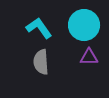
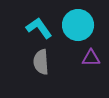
cyan circle: moved 6 px left
purple triangle: moved 2 px right, 1 px down
